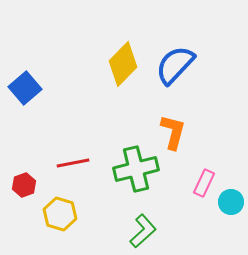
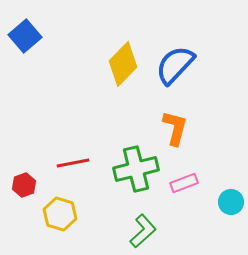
blue square: moved 52 px up
orange L-shape: moved 2 px right, 4 px up
pink rectangle: moved 20 px left; rotated 44 degrees clockwise
